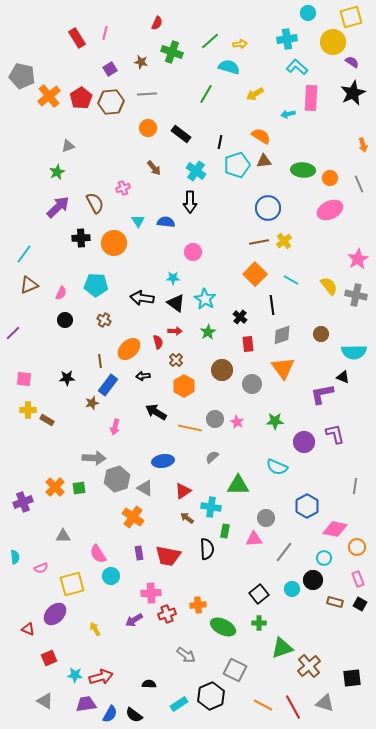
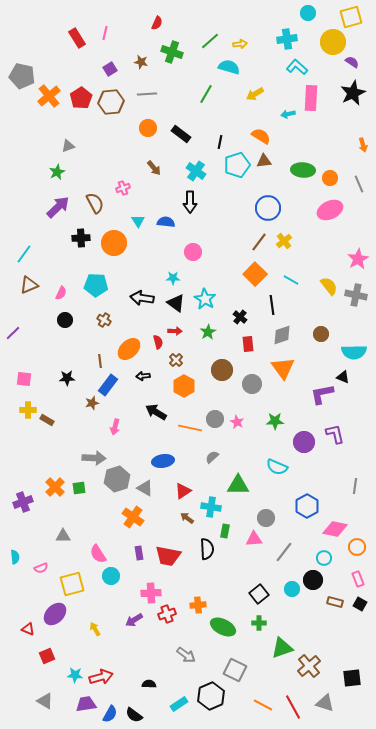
brown line at (259, 242): rotated 42 degrees counterclockwise
red square at (49, 658): moved 2 px left, 2 px up
